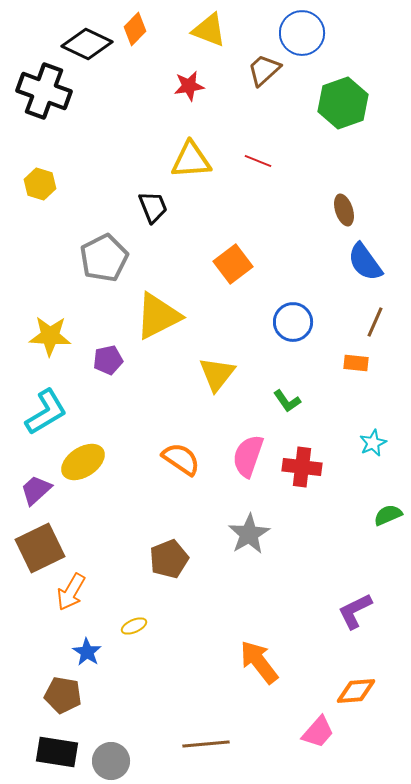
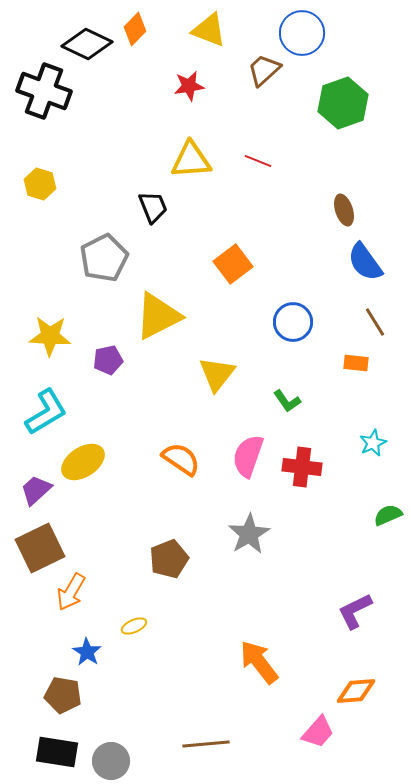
brown line at (375, 322): rotated 56 degrees counterclockwise
